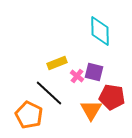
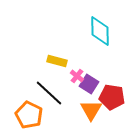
yellow rectangle: moved 2 px up; rotated 36 degrees clockwise
purple square: moved 5 px left, 12 px down; rotated 18 degrees clockwise
